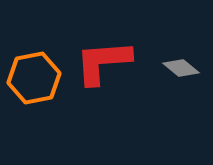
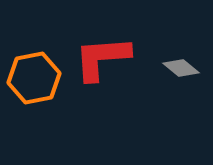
red L-shape: moved 1 px left, 4 px up
